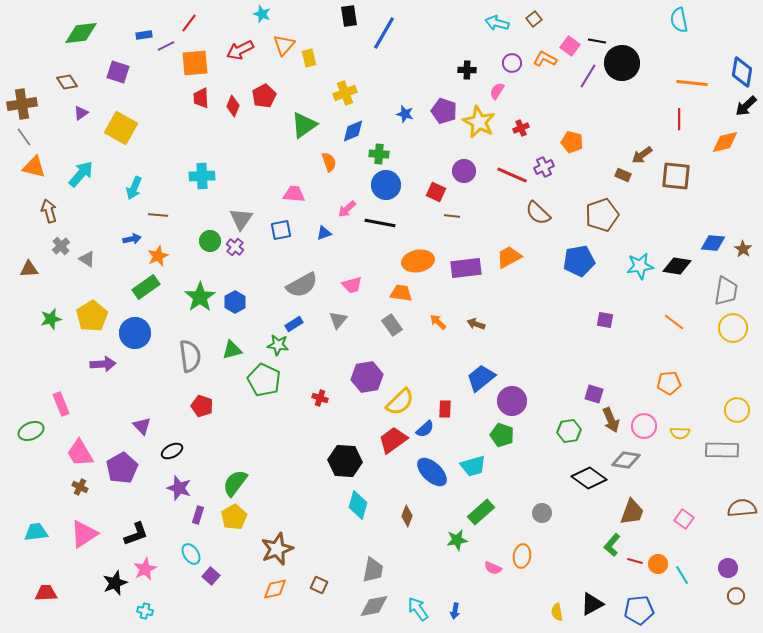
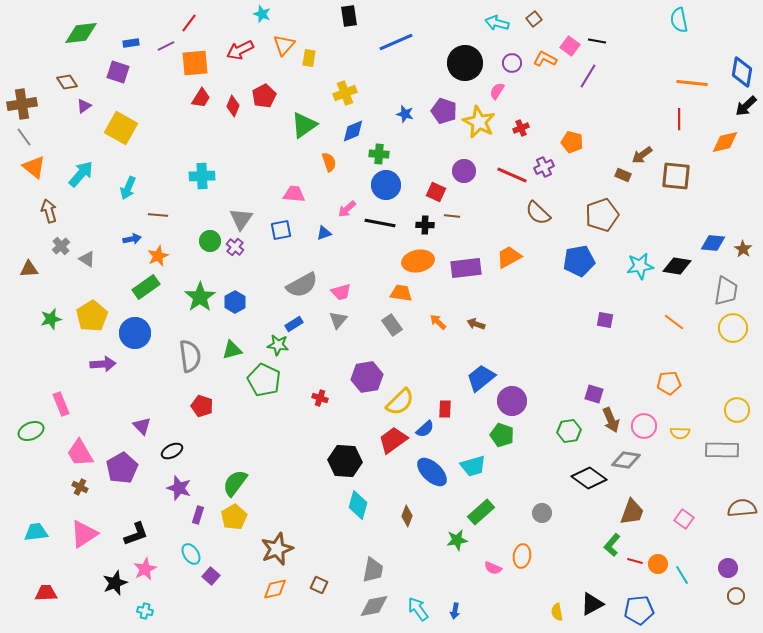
blue line at (384, 33): moved 12 px right, 9 px down; rotated 36 degrees clockwise
blue rectangle at (144, 35): moved 13 px left, 8 px down
yellow rectangle at (309, 58): rotated 24 degrees clockwise
black circle at (622, 63): moved 157 px left
black cross at (467, 70): moved 42 px left, 155 px down
red trapezoid at (201, 98): rotated 145 degrees counterclockwise
purple triangle at (81, 113): moved 3 px right, 7 px up
orange triangle at (34, 167): rotated 25 degrees clockwise
cyan arrow at (134, 188): moved 6 px left
pink trapezoid at (352, 285): moved 11 px left, 7 px down
